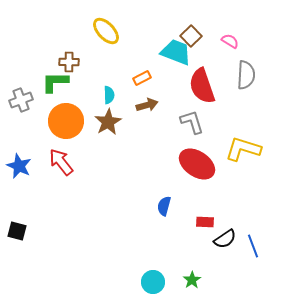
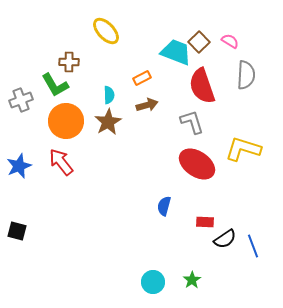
brown square: moved 8 px right, 6 px down
green L-shape: moved 3 px down; rotated 120 degrees counterclockwise
blue star: rotated 25 degrees clockwise
